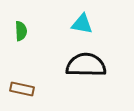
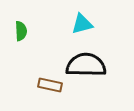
cyan triangle: rotated 25 degrees counterclockwise
brown rectangle: moved 28 px right, 4 px up
